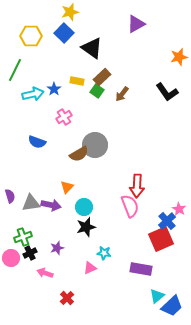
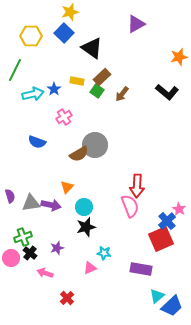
black L-shape: rotated 15 degrees counterclockwise
black cross: rotated 24 degrees counterclockwise
